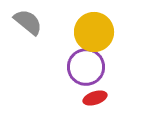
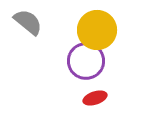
yellow circle: moved 3 px right, 2 px up
purple circle: moved 6 px up
